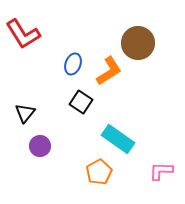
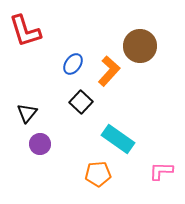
red L-shape: moved 2 px right, 3 px up; rotated 15 degrees clockwise
brown circle: moved 2 px right, 3 px down
blue ellipse: rotated 15 degrees clockwise
orange L-shape: rotated 16 degrees counterclockwise
black square: rotated 10 degrees clockwise
black triangle: moved 2 px right
purple circle: moved 2 px up
orange pentagon: moved 1 px left, 2 px down; rotated 25 degrees clockwise
